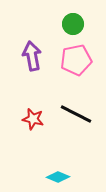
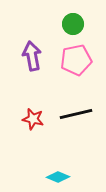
black line: rotated 40 degrees counterclockwise
